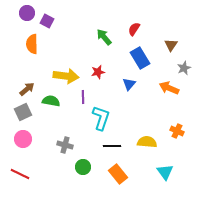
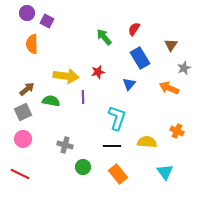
cyan L-shape: moved 16 px right
